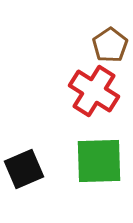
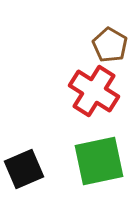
brown pentagon: rotated 8 degrees counterclockwise
green square: rotated 10 degrees counterclockwise
